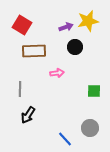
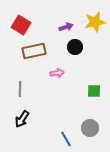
yellow star: moved 7 px right, 1 px down
red square: moved 1 px left
brown rectangle: rotated 10 degrees counterclockwise
black arrow: moved 6 px left, 4 px down
blue line: moved 1 px right; rotated 14 degrees clockwise
